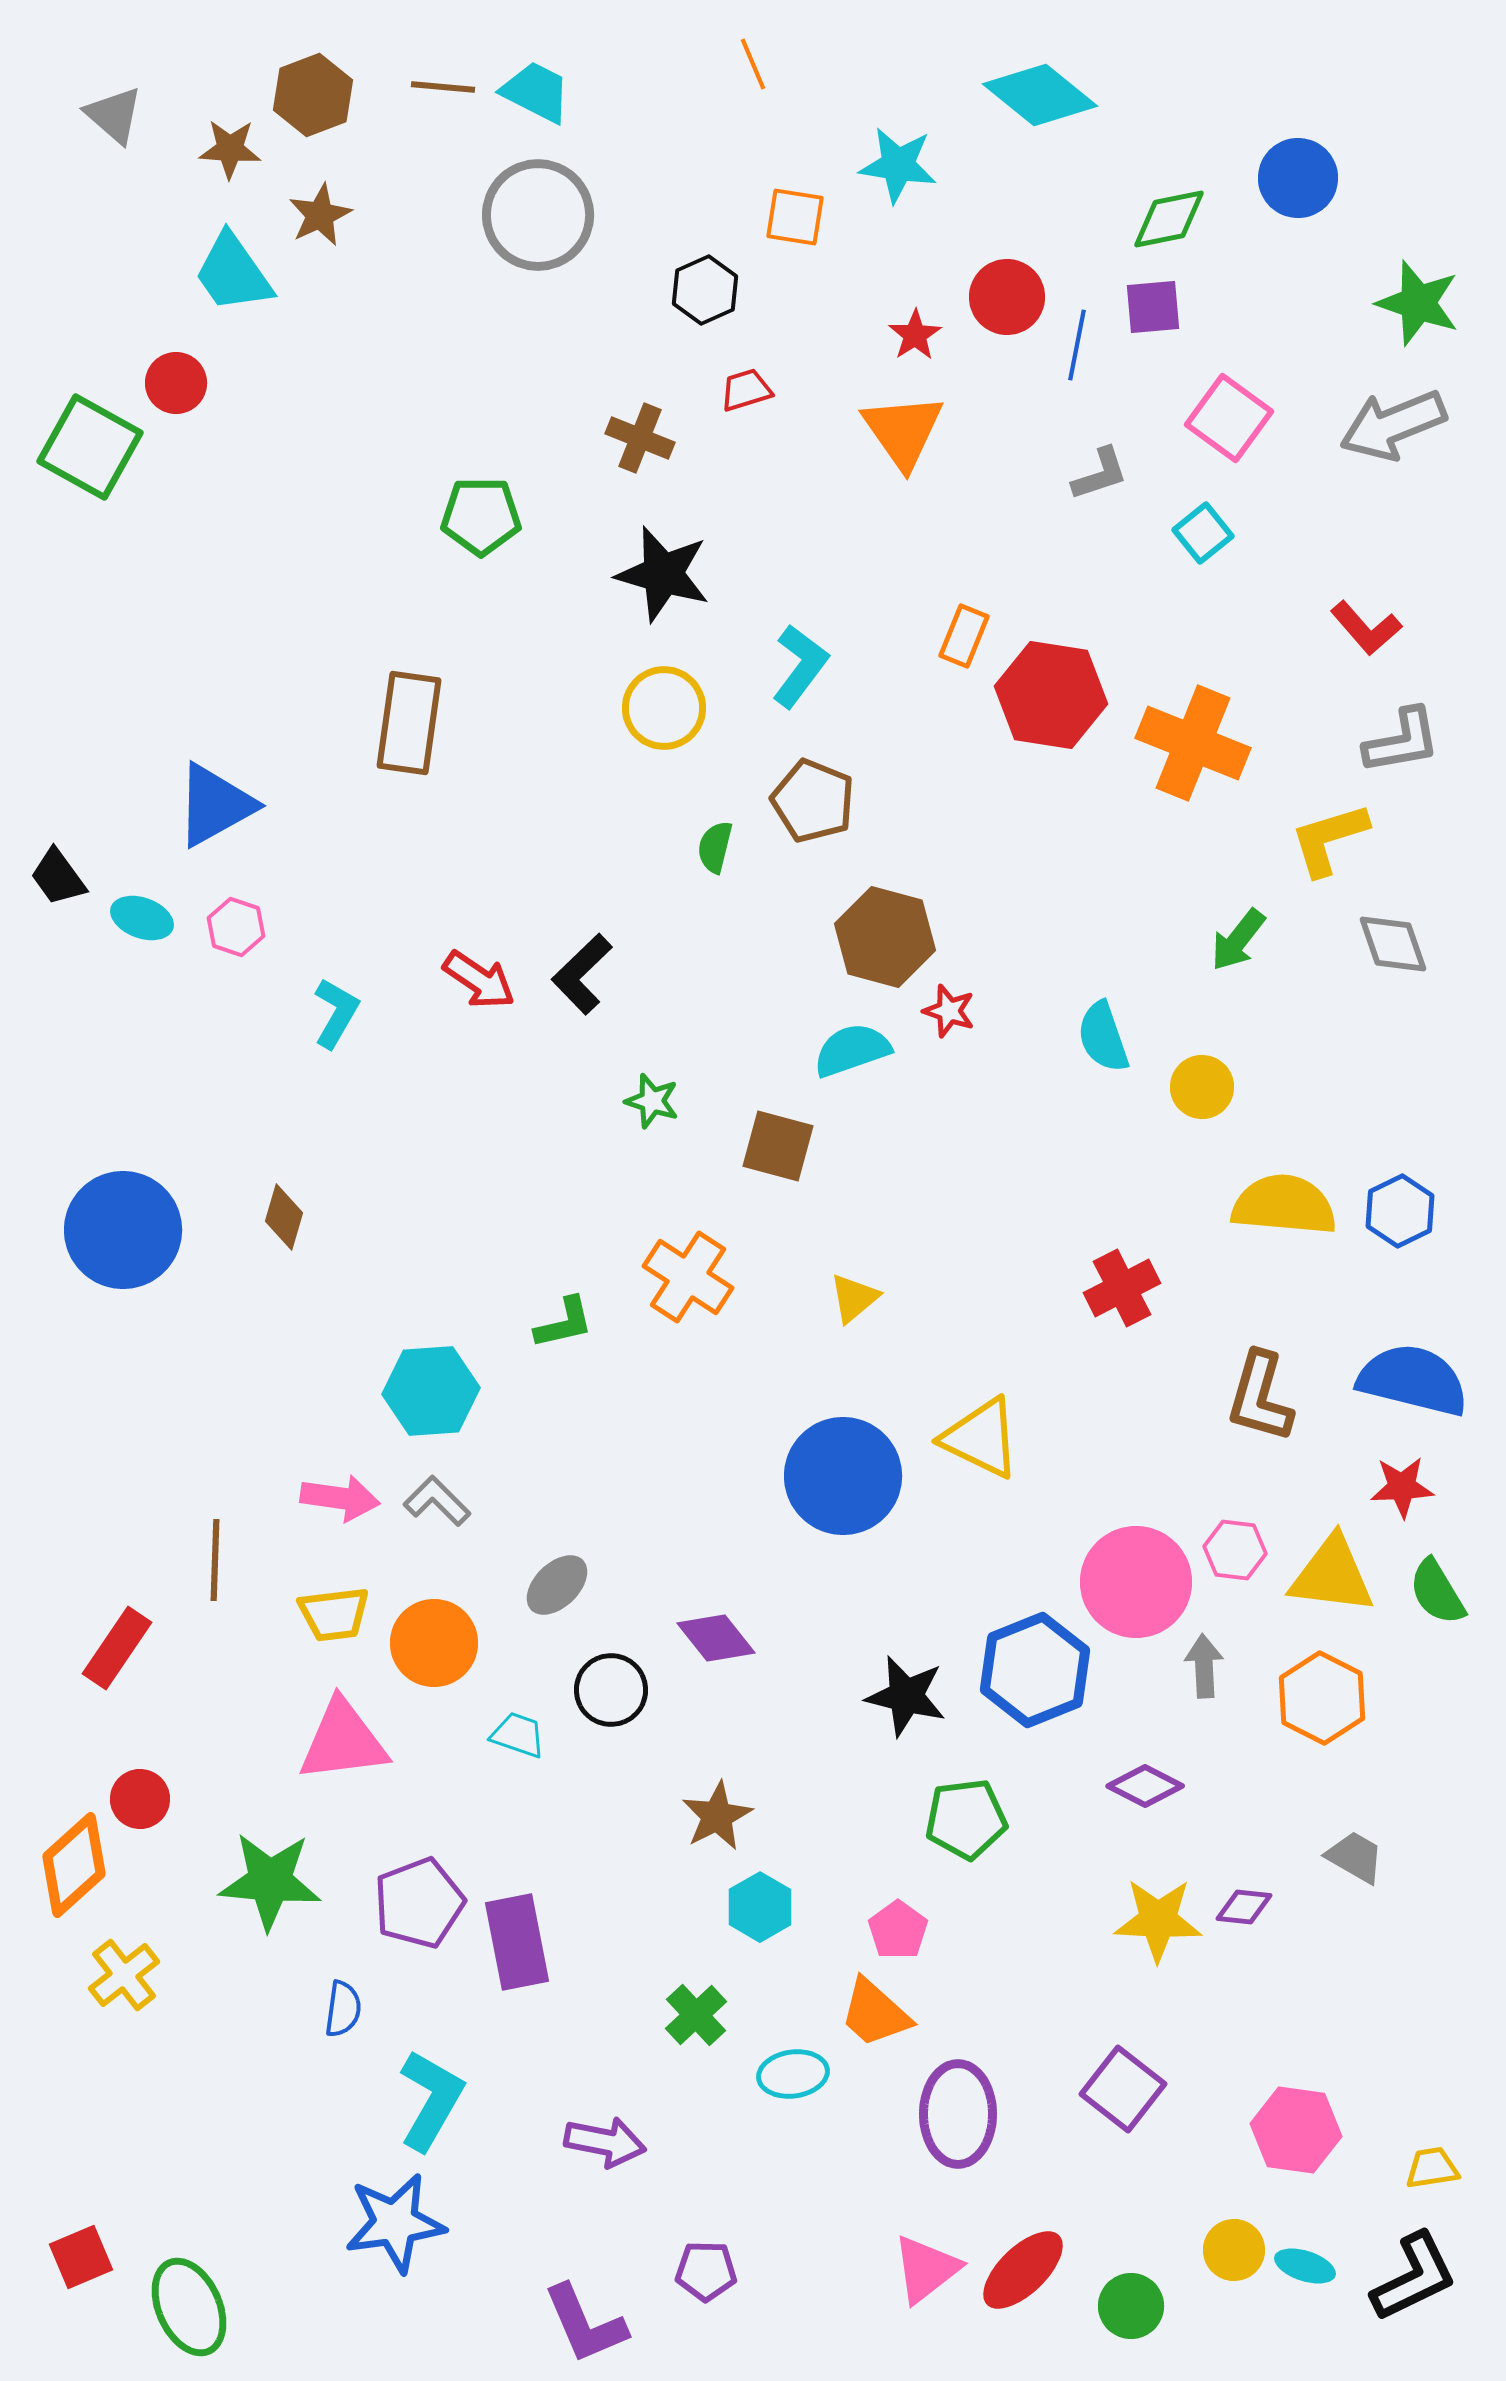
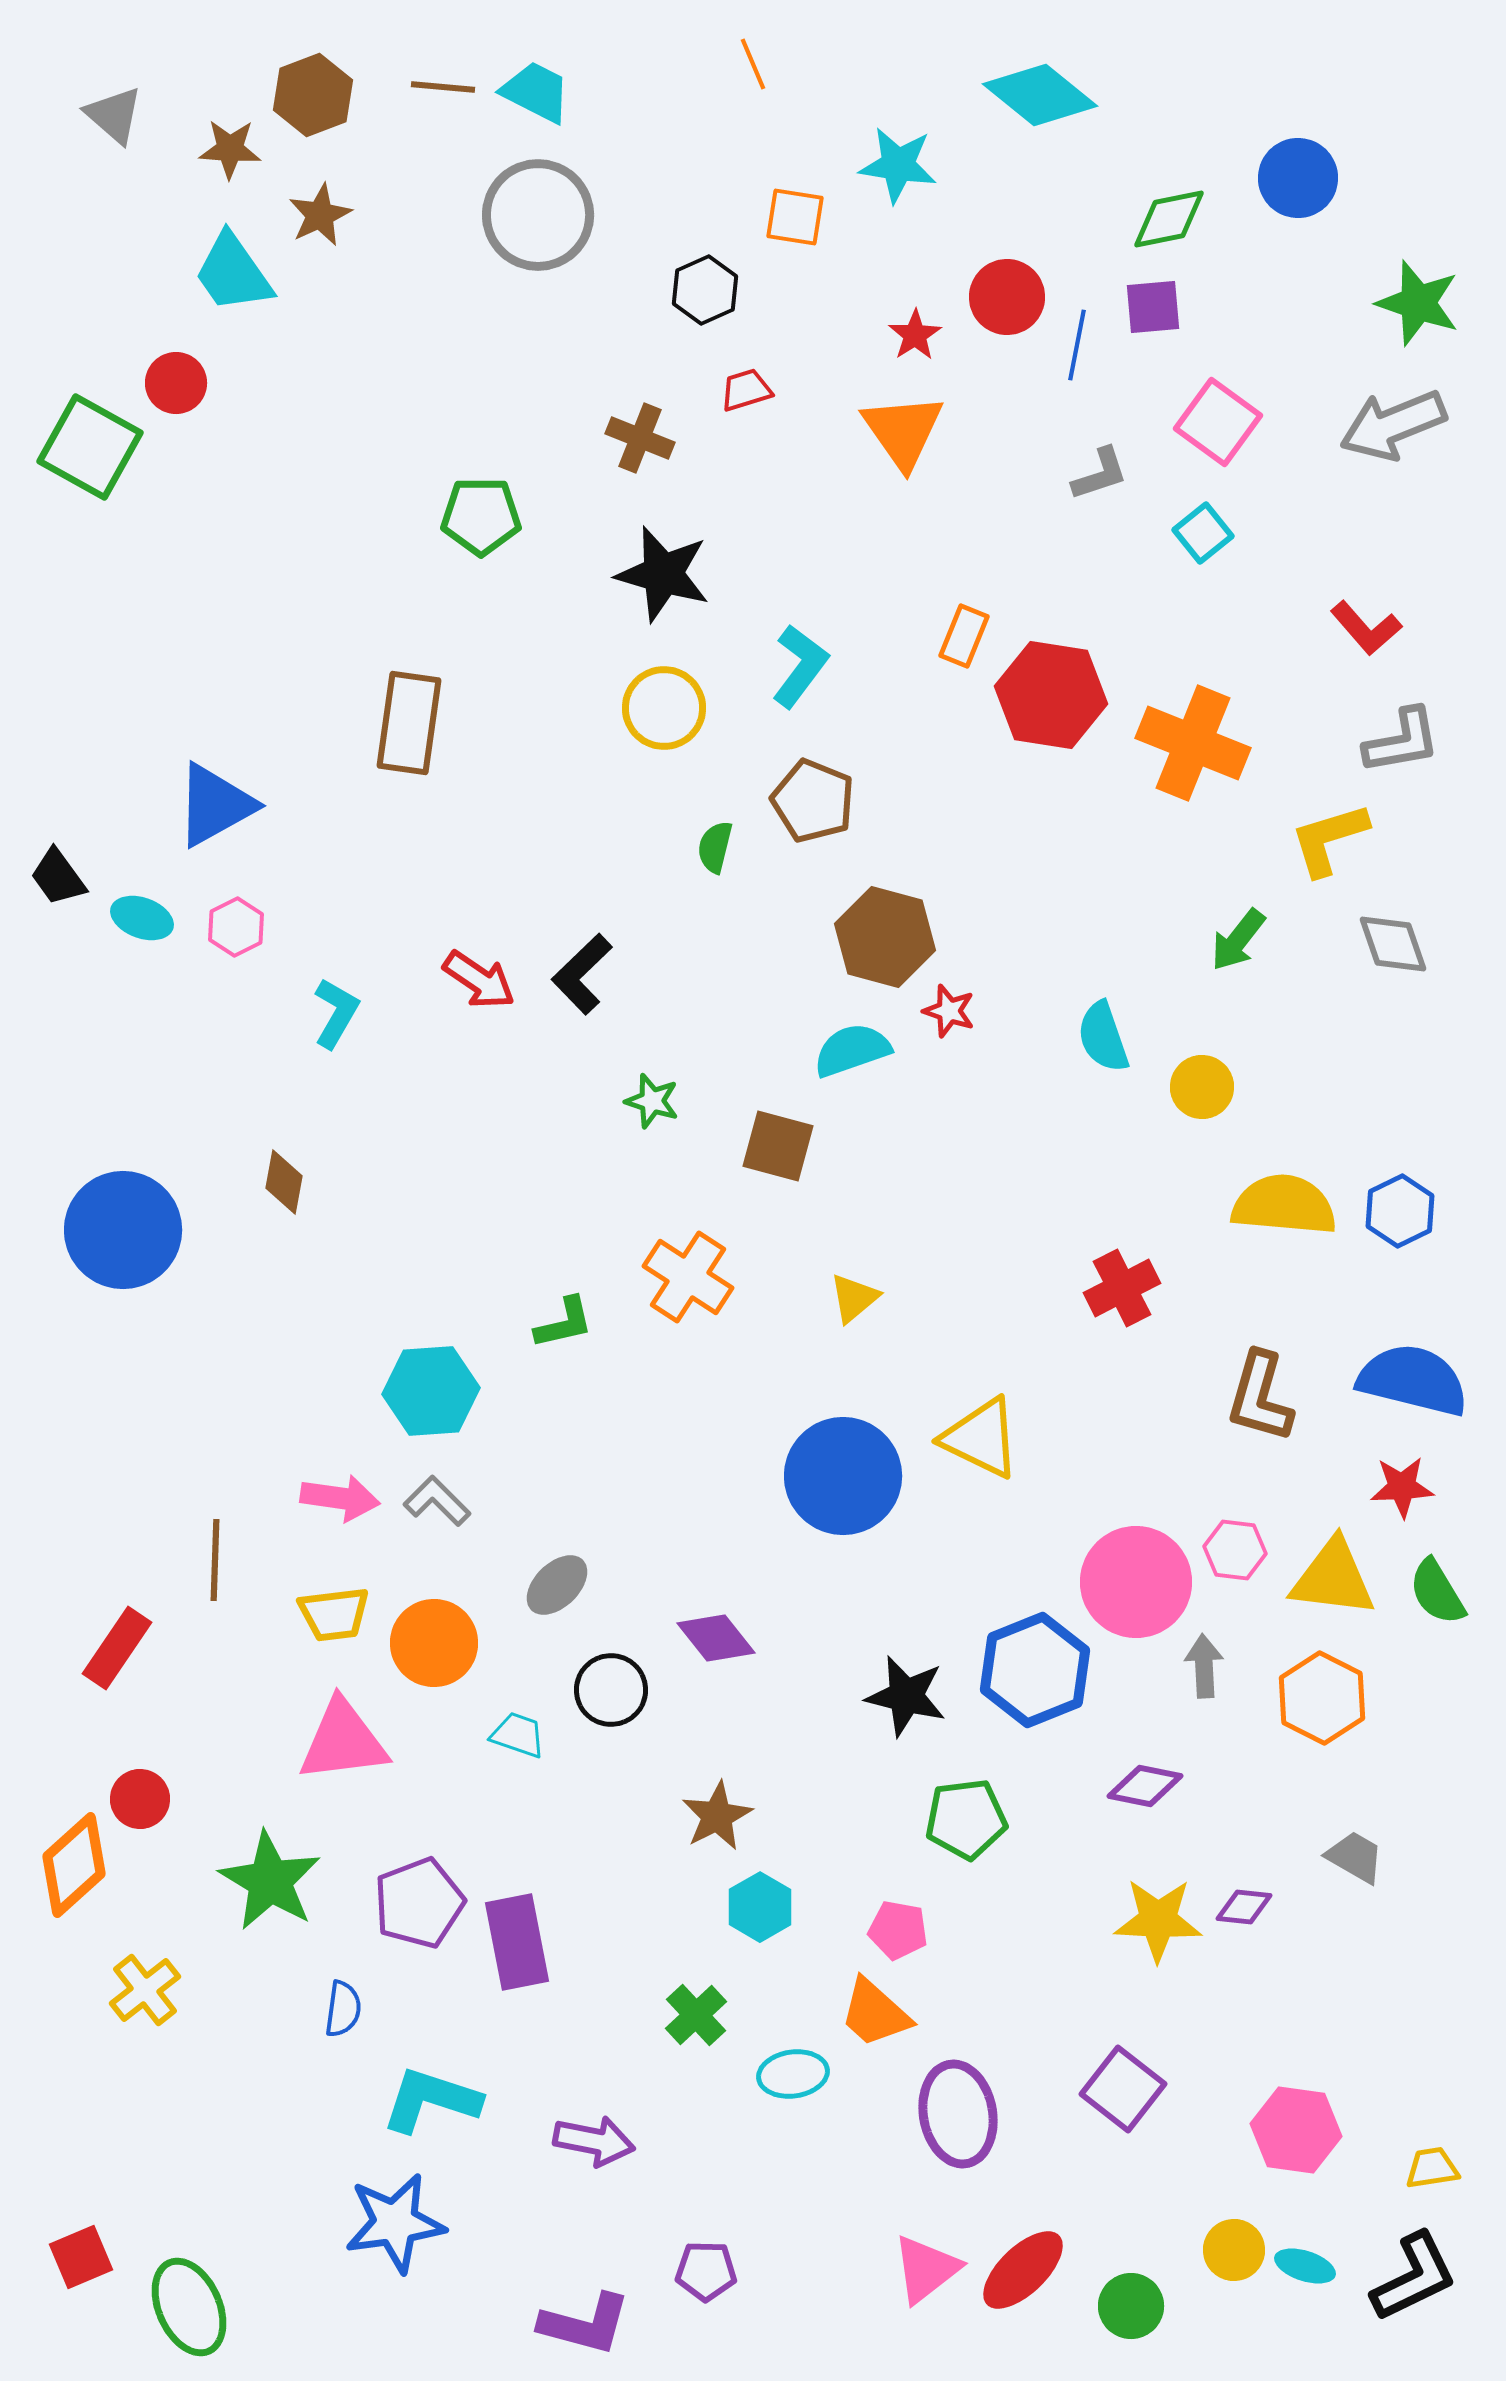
pink square at (1229, 418): moved 11 px left, 4 px down
pink hexagon at (236, 927): rotated 14 degrees clockwise
brown diamond at (284, 1217): moved 35 px up; rotated 6 degrees counterclockwise
yellow triangle at (1332, 1575): moved 1 px right, 3 px down
purple diamond at (1145, 1786): rotated 16 degrees counterclockwise
green star at (270, 1881): rotated 26 degrees clockwise
pink pentagon at (898, 1930): rotated 26 degrees counterclockwise
yellow cross at (124, 1975): moved 21 px right, 15 px down
cyan L-shape at (431, 2100): rotated 102 degrees counterclockwise
purple ellipse at (958, 2114): rotated 10 degrees counterclockwise
purple arrow at (605, 2142): moved 11 px left, 1 px up
purple L-shape at (585, 2324): rotated 52 degrees counterclockwise
